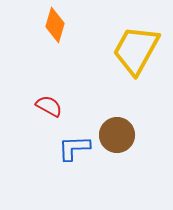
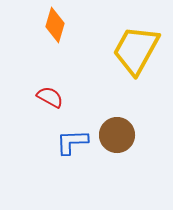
red semicircle: moved 1 px right, 9 px up
blue L-shape: moved 2 px left, 6 px up
